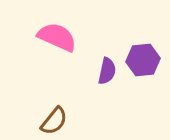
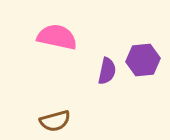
pink semicircle: rotated 12 degrees counterclockwise
brown semicircle: moved 1 px right; rotated 36 degrees clockwise
